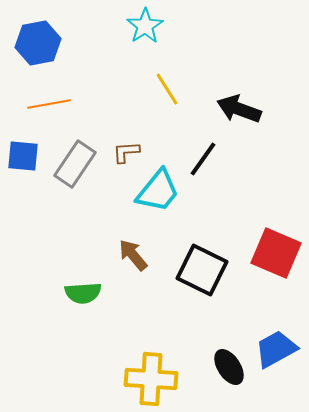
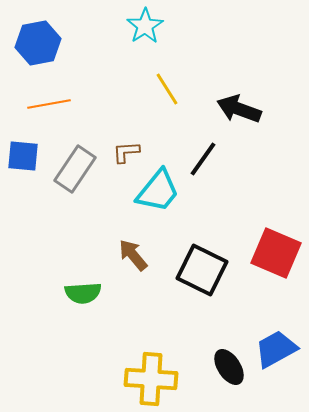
gray rectangle: moved 5 px down
